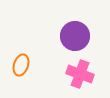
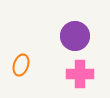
pink cross: rotated 20 degrees counterclockwise
